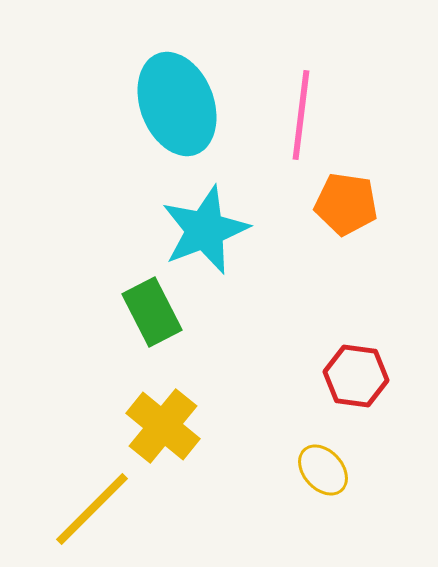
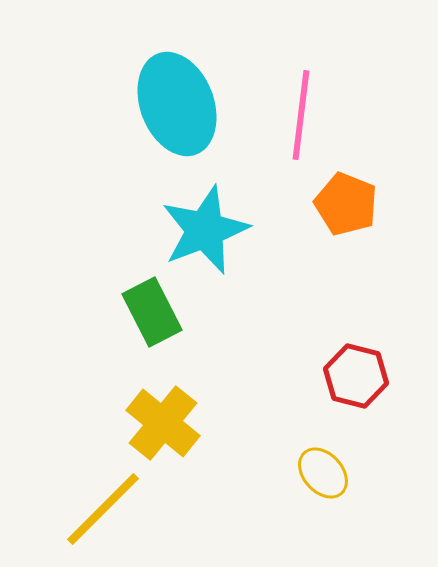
orange pentagon: rotated 14 degrees clockwise
red hexagon: rotated 6 degrees clockwise
yellow cross: moved 3 px up
yellow ellipse: moved 3 px down
yellow line: moved 11 px right
